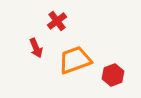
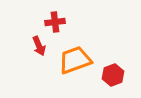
red cross: moved 2 px left, 1 px down; rotated 30 degrees clockwise
red arrow: moved 3 px right, 2 px up
